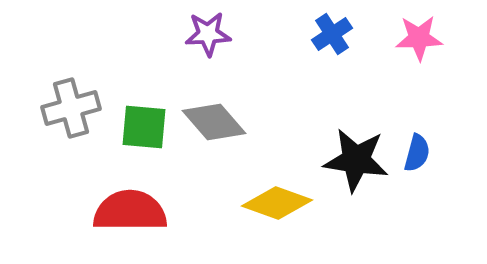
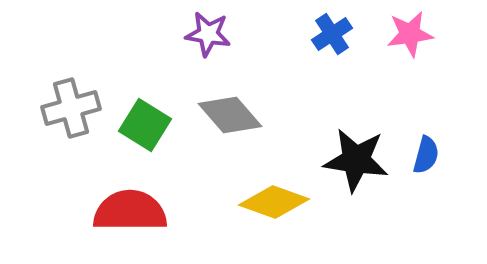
purple star: rotated 12 degrees clockwise
pink star: moved 9 px left, 4 px up; rotated 6 degrees counterclockwise
gray diamond: moved 16 px right, 7 px up
green square: moved 1 px right, 2 px up; rotated 27 degrees clockwise
blue semicircle: moved 9 px right, 2 px down
yellow diamond: moved 3 px left, 1 px up
